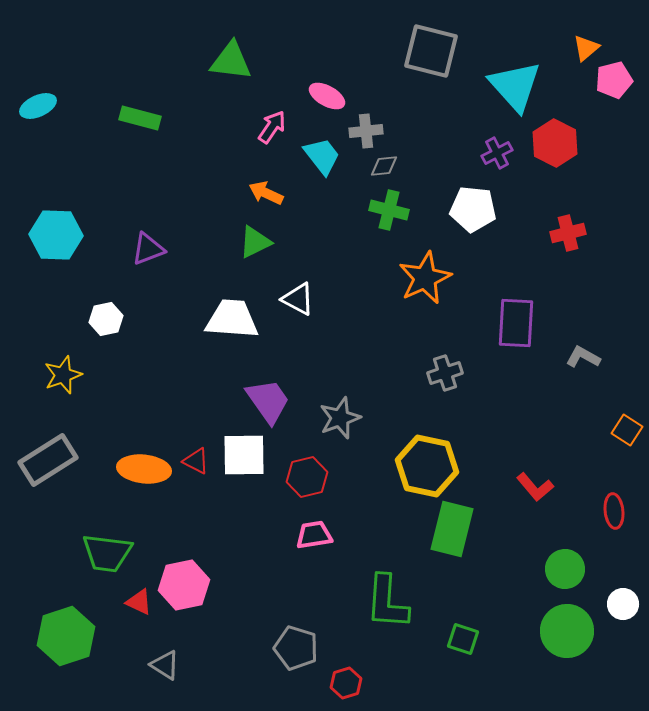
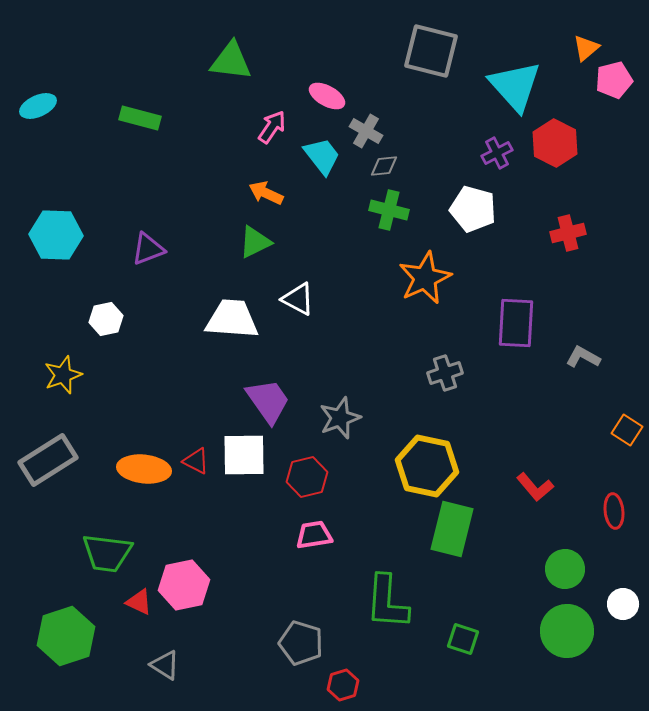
gray cross at (366, 131): rotated 36 degrees clockwise
white pentagon at (473, 209): rotated 9 degrees clockwise
gray pentagon at (296, 648): moved 5 px right, 5 px up
red hexagon at (346, 683): moved 3 px left, 2 px down
